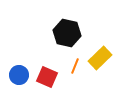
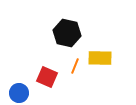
yellow rectangle: rotated 45 degrees clockwise
blue circle: moved 18 px down
